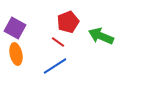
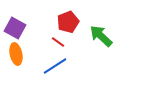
green arrow: rotated 20 degrees clockwise
